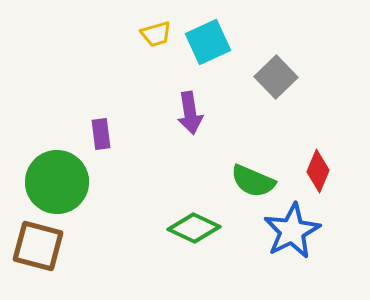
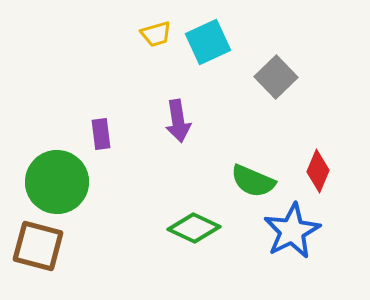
purple arrow: moved 12 px left, 8 px down
